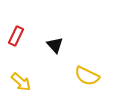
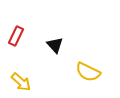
yellow semicircle: moved 1 px right, 4 px up
